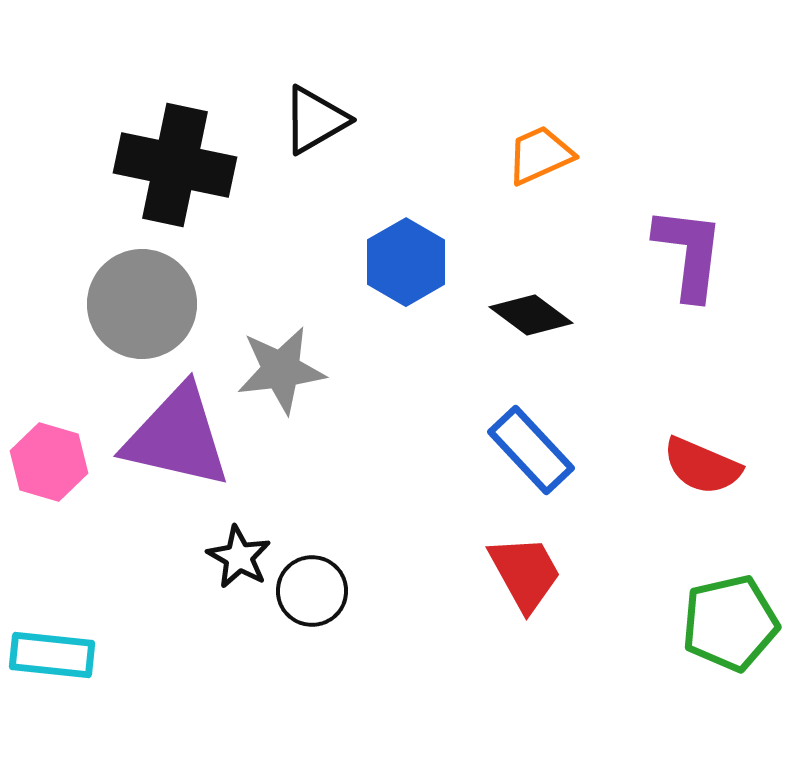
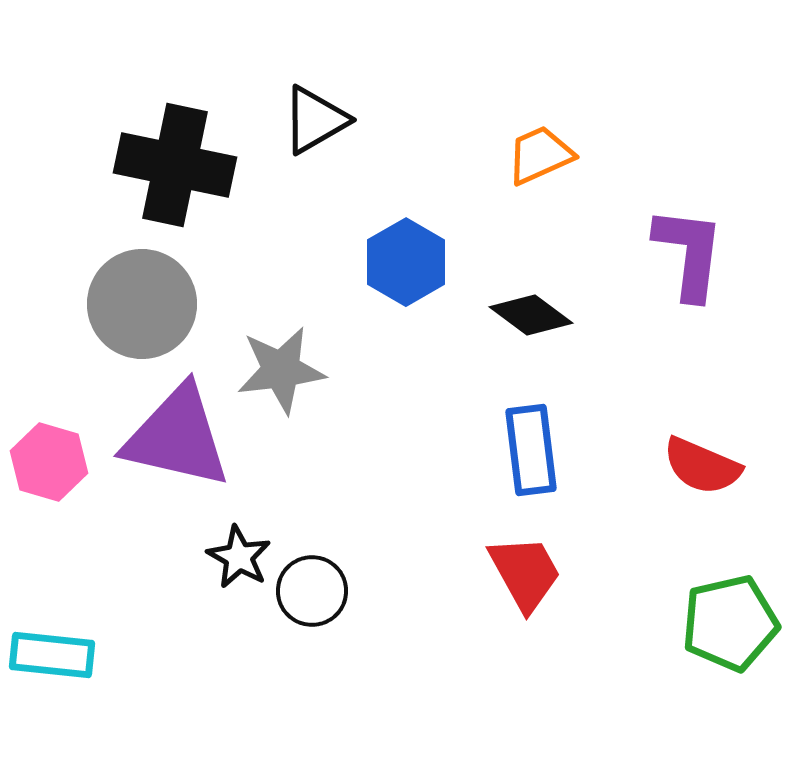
blue rectangle: rotated 36 degrees clockwise
